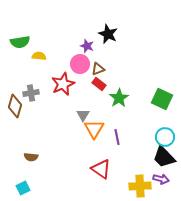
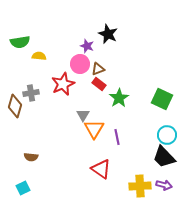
cyan circle: moved 2 px right, 2 px up
purple arrow: moved 3 px right, 6 px down
